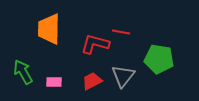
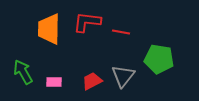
red L-shape: moved 8 px left, 22 px up; rotated 8 degrees counterclockwise
